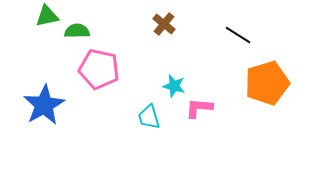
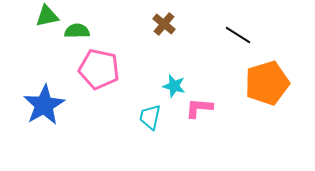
cyan trapezoid: moved 1 px right; rotated 28 degrees clockwise
